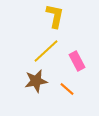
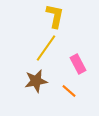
yellow line: moved 3 px up; rotated 12 degrees counterclockwise
pink rectangle: moved 1 px right, 3 px down
orange line: moved 2 px right, 2 px down
